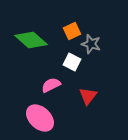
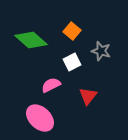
orange square: rotated 24 degrees counterclockwise
gray star: moved 10 px right, 7 px down
white square: rotated 36 degrees clockwise
